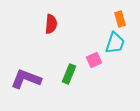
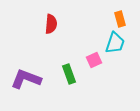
green rectangle: rotated 42 degrees counterclockwise
